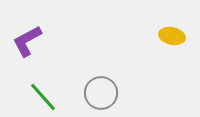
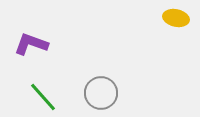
yellow ellipse: moved 4 px right, 18 px up
purple L-shape: moved 4 px right, 3 px down; rotated 48 degrees clockwise
